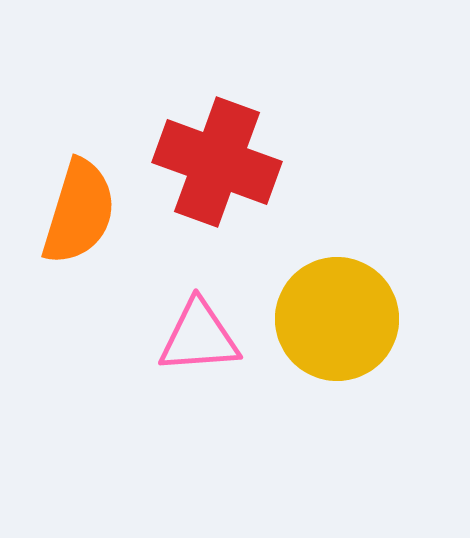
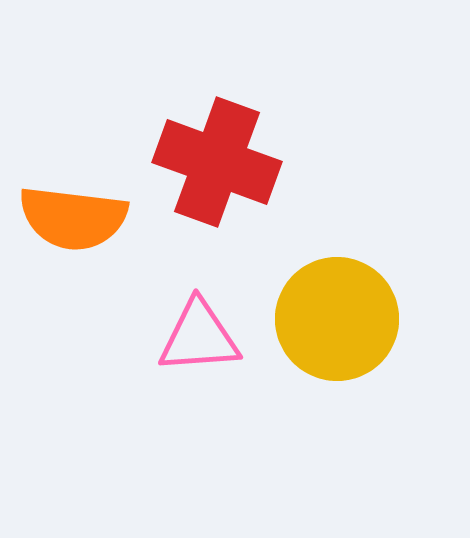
orange semicircle: moved 6 px left, 6 px down; rotated 80 degrees clockwise
